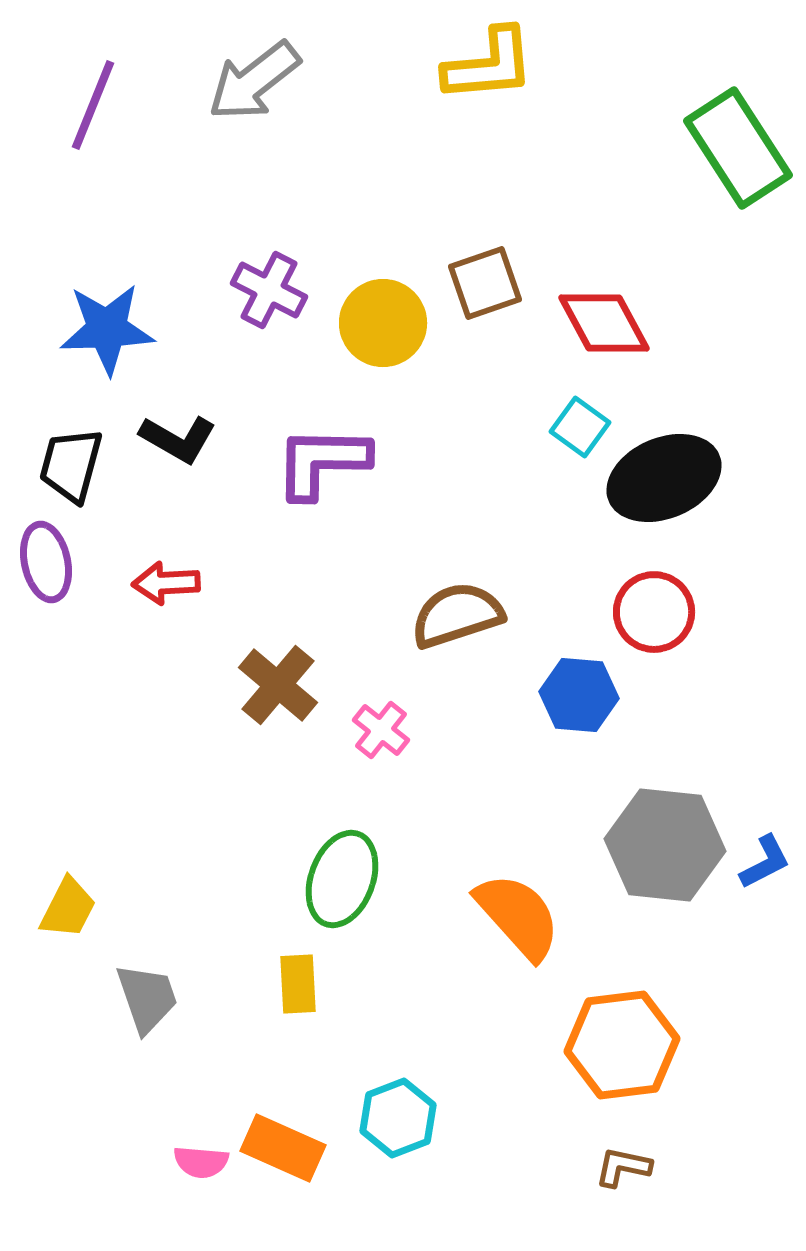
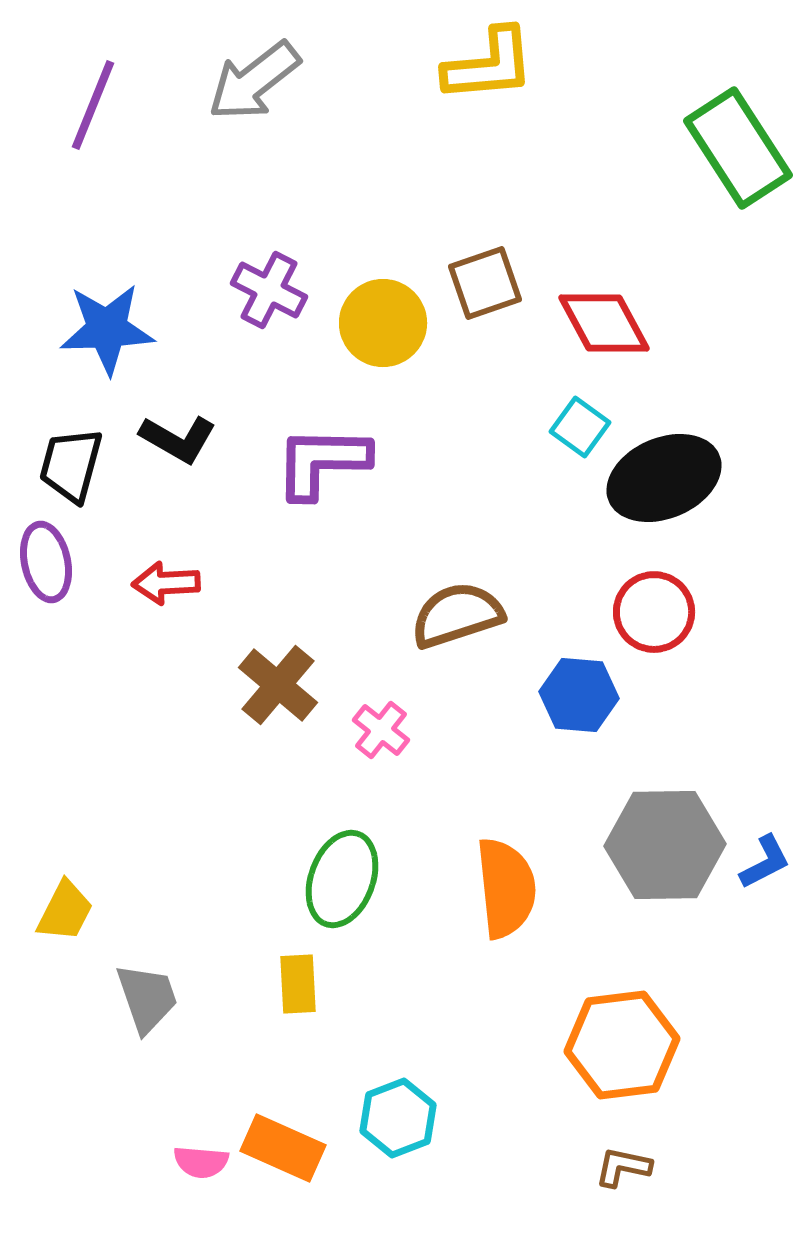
gray hexagon: rotated 7 degrees counterclockwise
yellow trapezoid: moved 3 px left, 3 px down
orange semicircle: moved 12 px left, 28 px up; rotated 36 degrees clockwise
